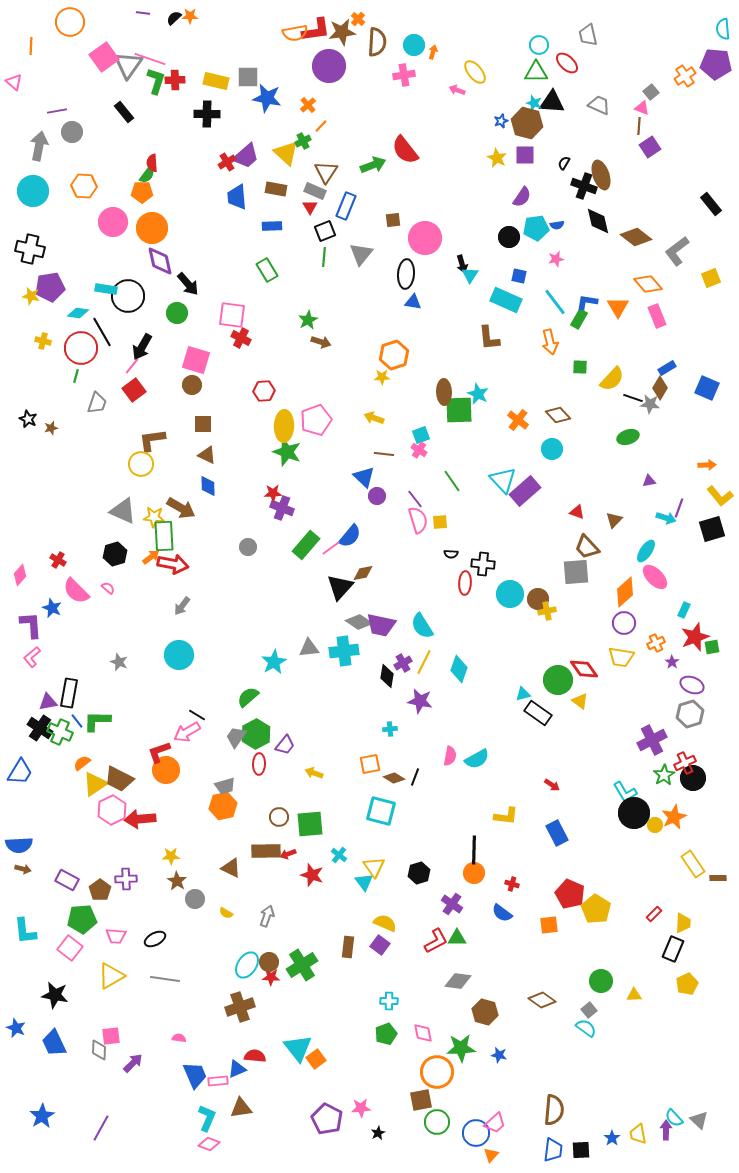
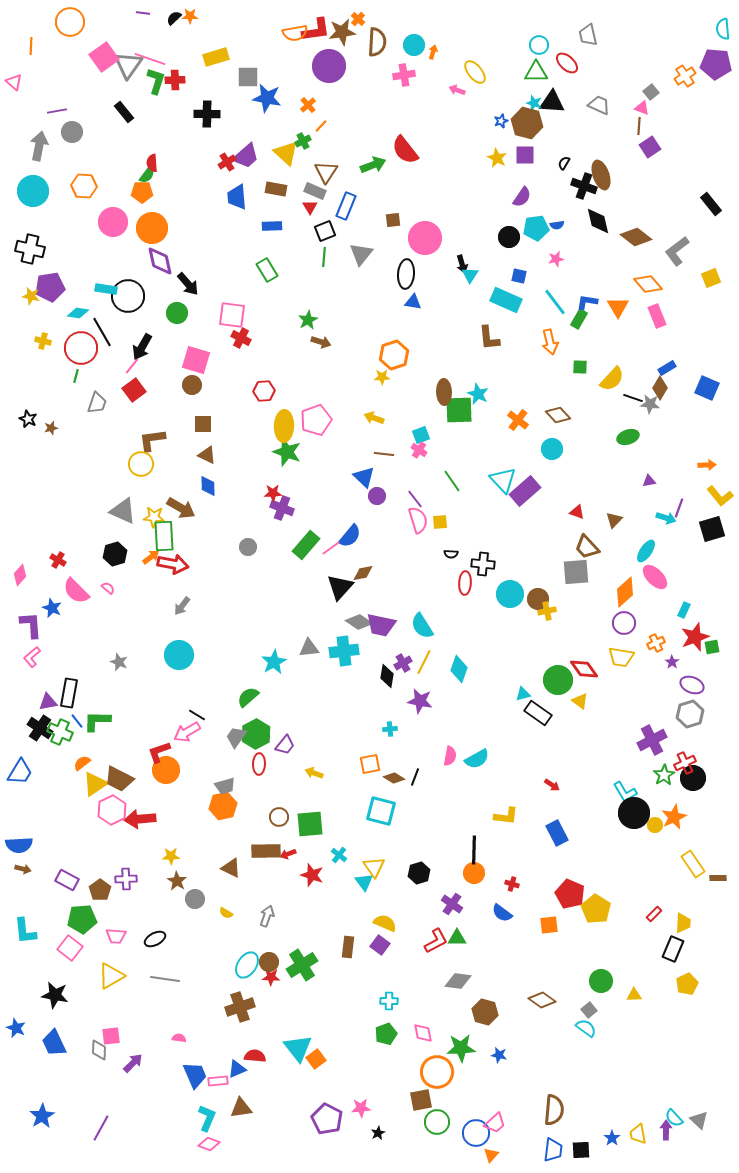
yellow rectangle at (216, 81): moved 24 px up; rotated 30 degrees counterclockwise
